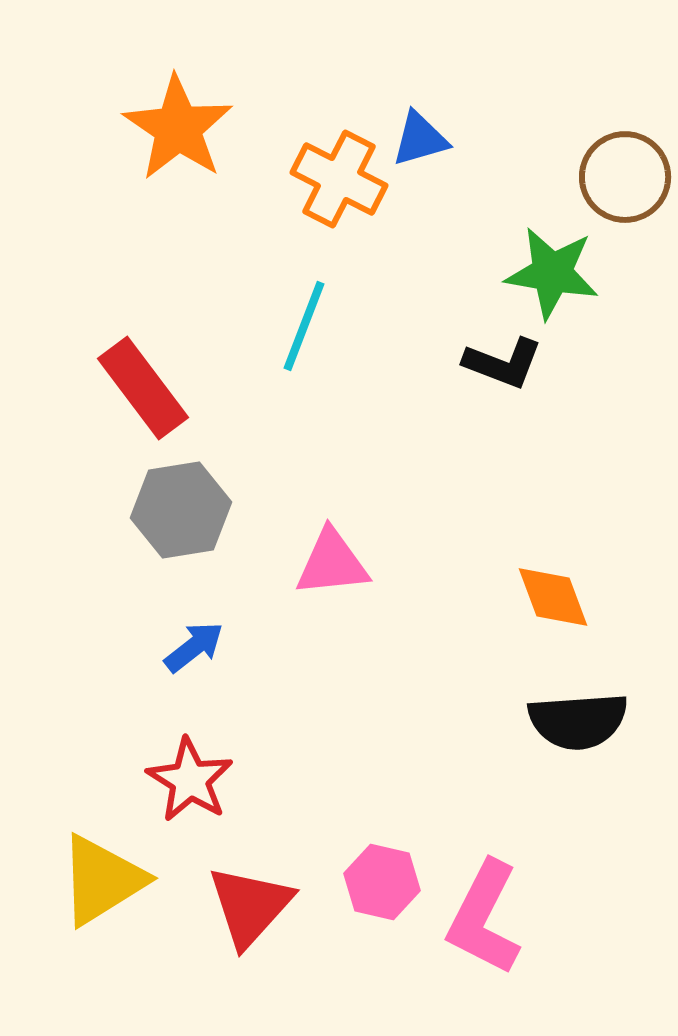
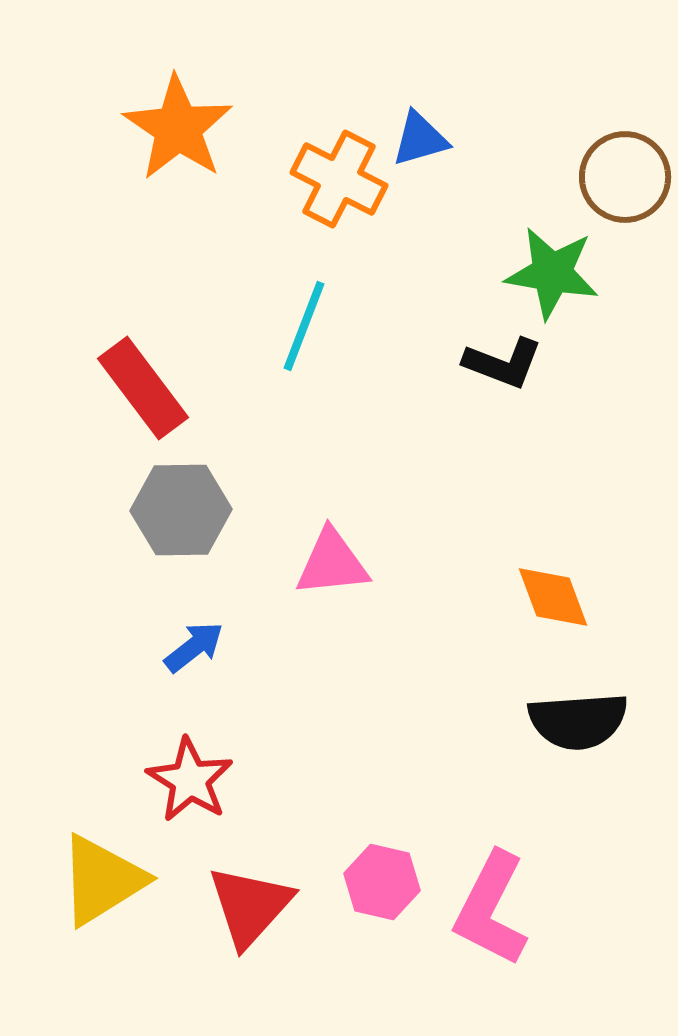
gray hexagon: rotated 8 degrees clockwise
pink L-shape: moved 7 px right, 9 px up
